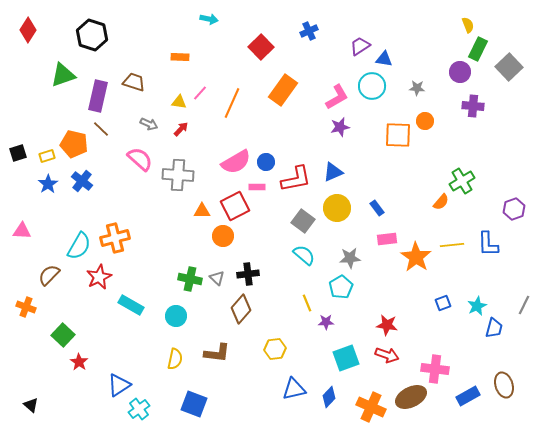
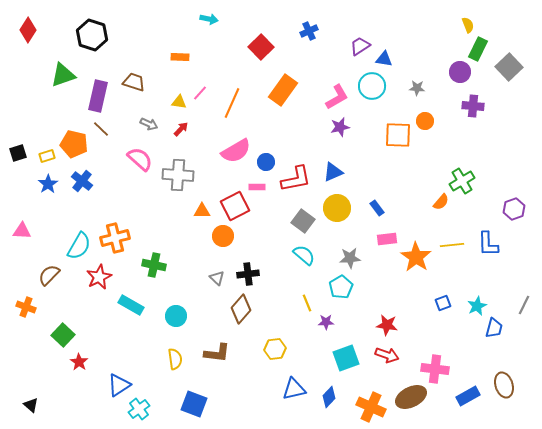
pink semicircle at (236, 162): moved 11 px up
green cross at (190, 279): moved 36 px left, 14 px up
yellow semicircle at (175, 359): rotated 20 degrees counterclockwise
